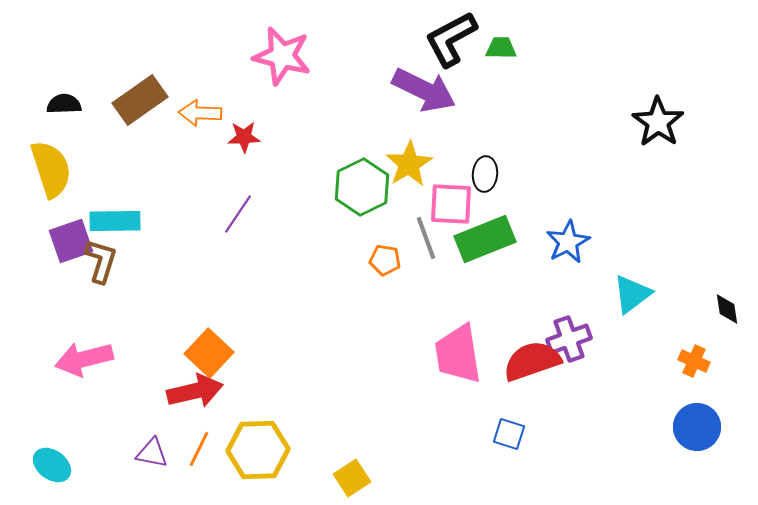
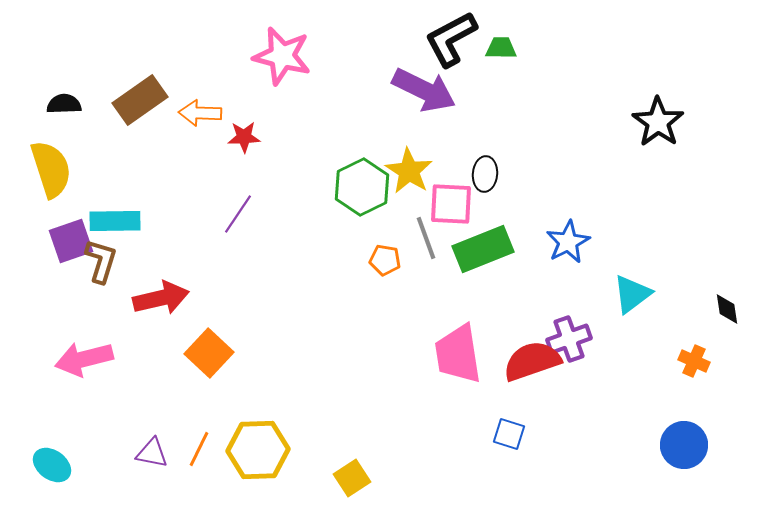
yellow star: moved 7 px down; rotated 9 degrees counterclockwise
green rectangle: moved 2 px left, 10 px down
red arrow: moved 34 px left, 93 px up
blue circle: moved 13 px left, 18 px down
